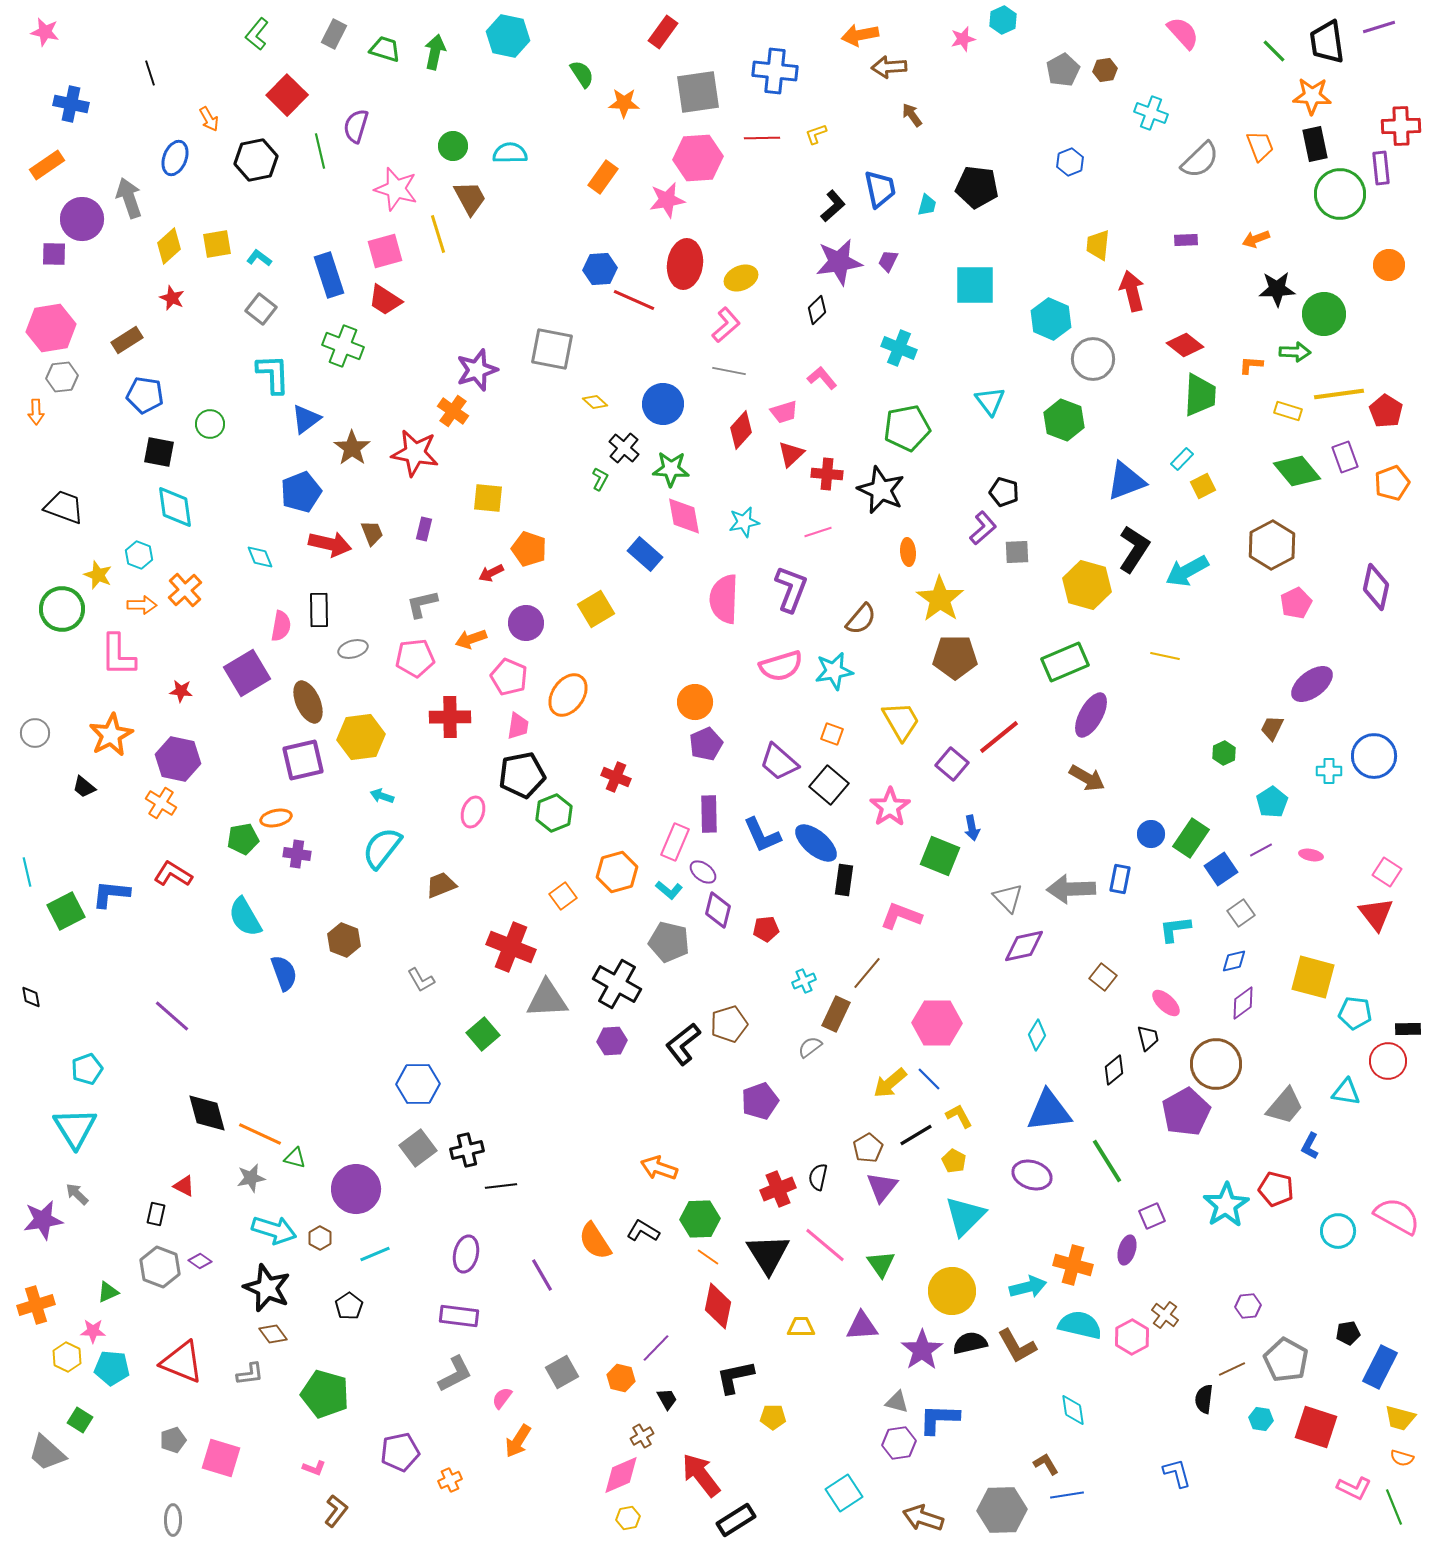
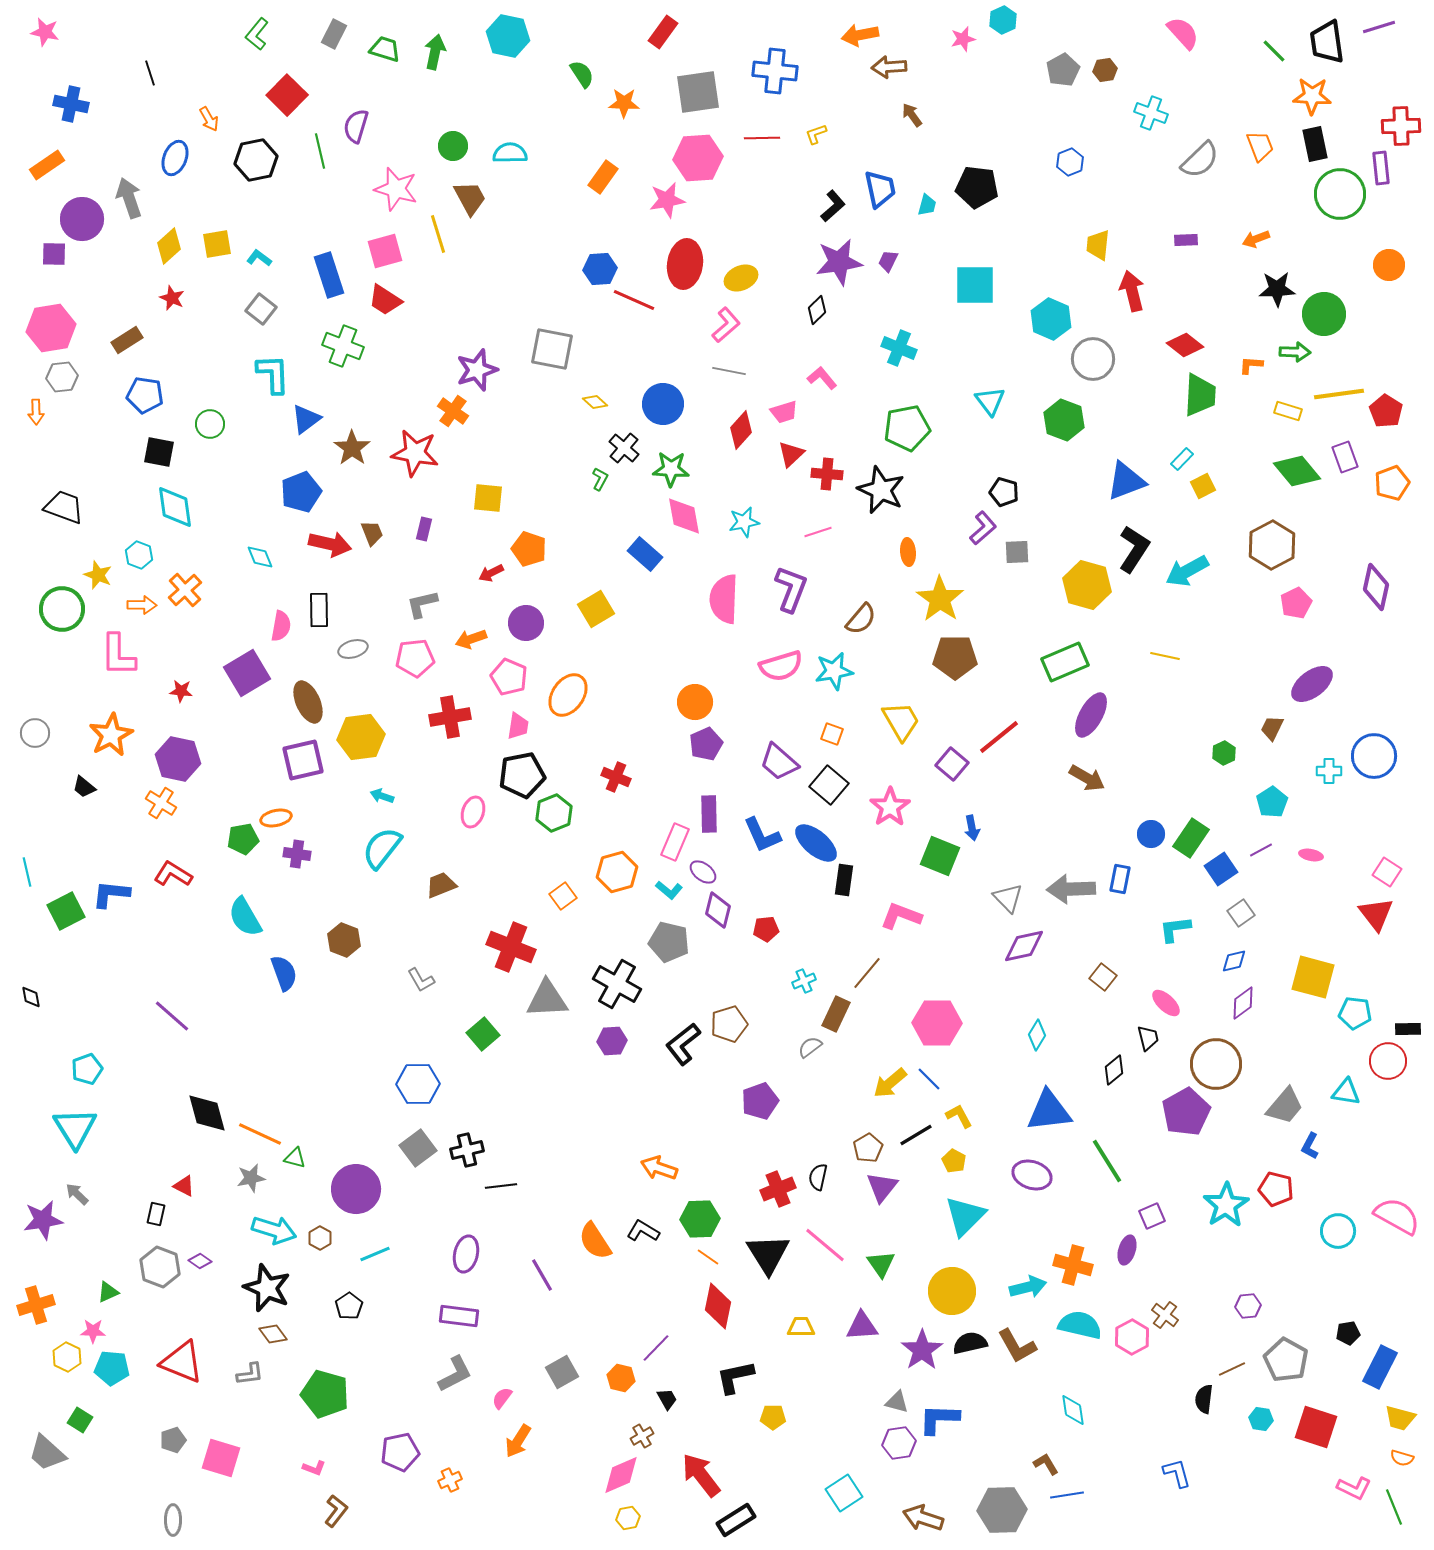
red cross at (450, 717): rotated 9 degrees counterclockwise
